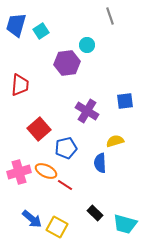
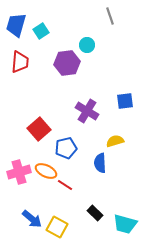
red trapezoid: moved 23 px up
